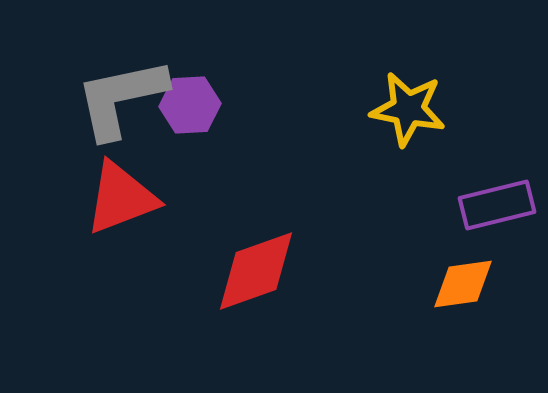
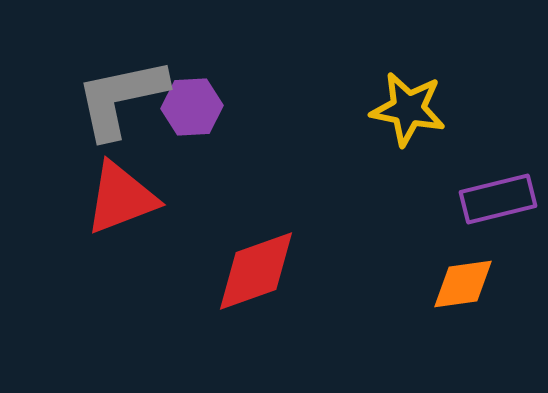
purple hexagon: moved 2 px right, 2 px down
purple rectangle: moved 1 px right, 6 px up
